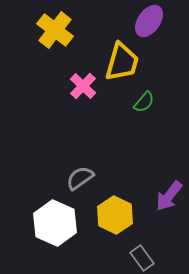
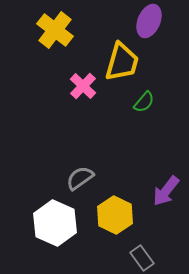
purple ellipse: rotated 12 degrees counterclockwise
purple arrow: moved 3 px left, 5 px up
